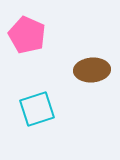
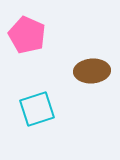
brown ellipse: moved 1 px down
